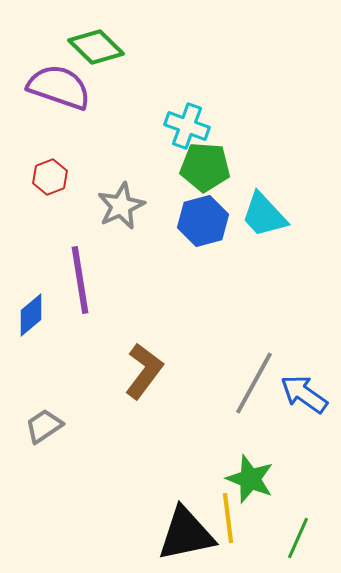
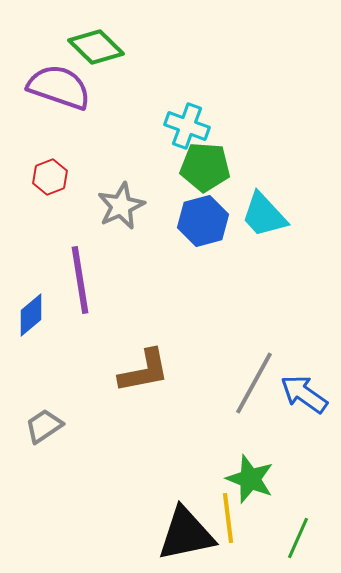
brown L-shape: rotated 42 degrees clockwise
